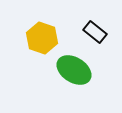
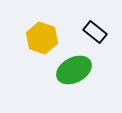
green ellipse: rotated 60 degrees counterclockwise
